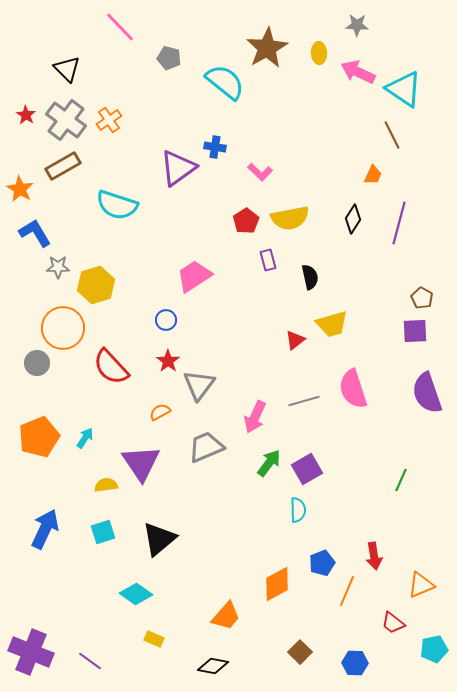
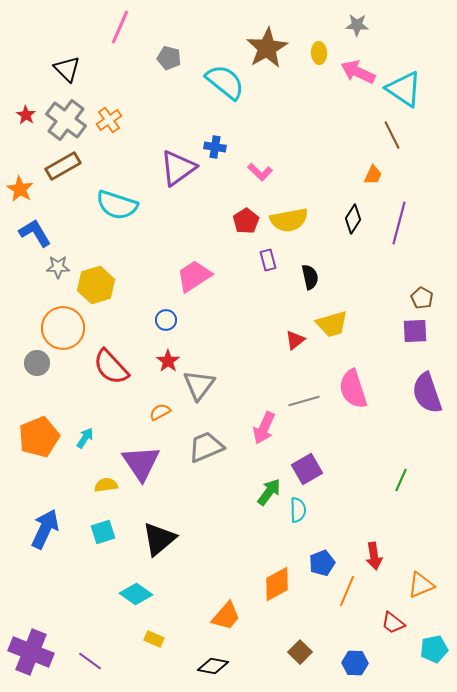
pink line at (120, 27): rotated 68 degrees clockwise
yellow semicircle at (290, 218): moved 1 px left, 2 px down
pink arrow at (255, 417): moved 9 px right, 11 px down
green arrow at (269, 463): moved 29 px down
